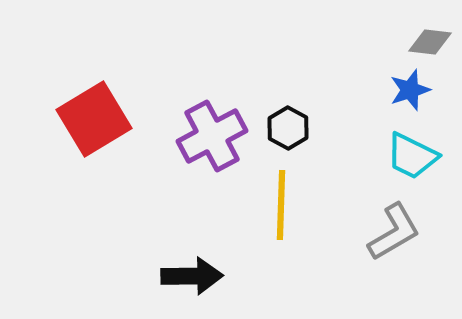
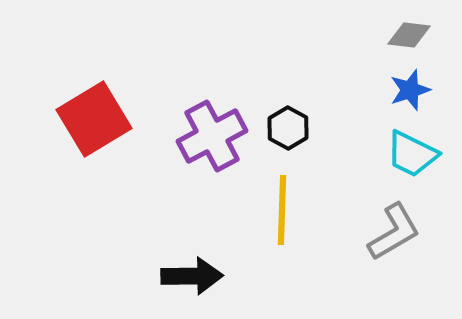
gray diamond: moved 21 px left, 7 px up
cyan trapezoid: moved 2 px up
yellow line: moved 1 px right, 5 px down
